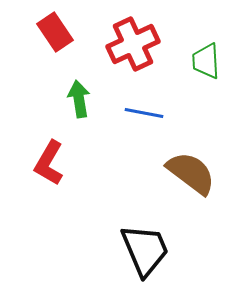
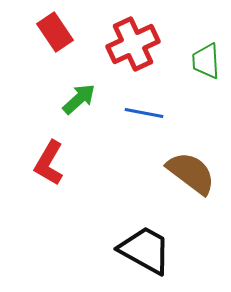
green arrow: rotated 57 degrees clockwise
black trapezoid: rotated 38 degrees counterclockwise
